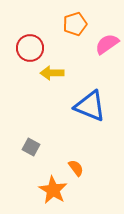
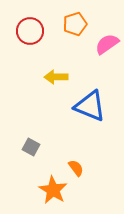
red circle: moved 17 px up
yellow arrow: moved 4 px right, 4 px down
